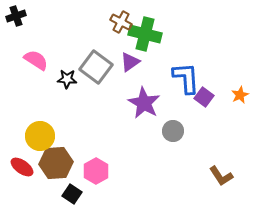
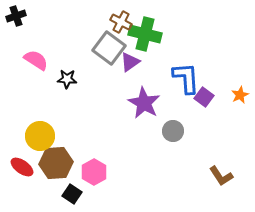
gray square: moved 13 px right, 19 px up
pink hexagon: moved 2 px left, 1 px down
